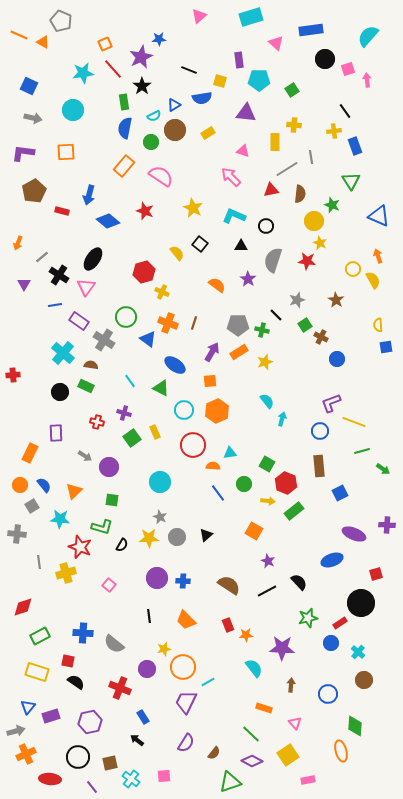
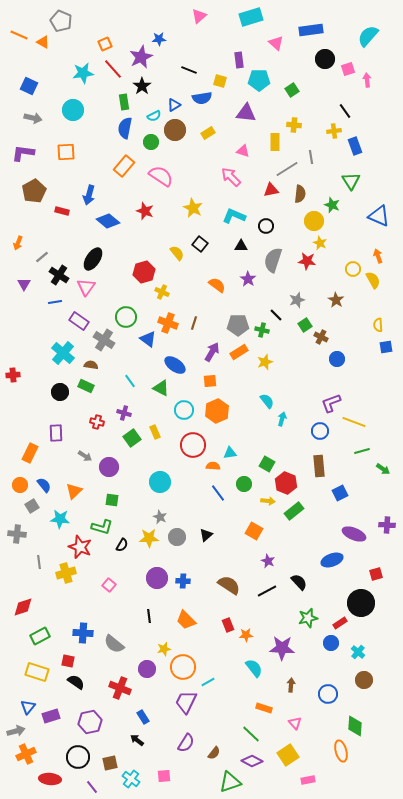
blue line at (55, 305): moved 3 px up
